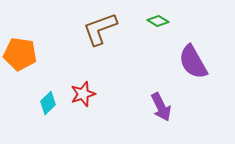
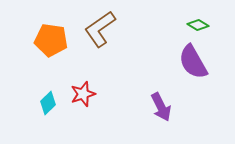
green diamond: moved 40 px right, 4 px down
brown L-shape: rotated 15 degrees counterclockwise
orange pentagon: moved 31 px right, 14 px up
